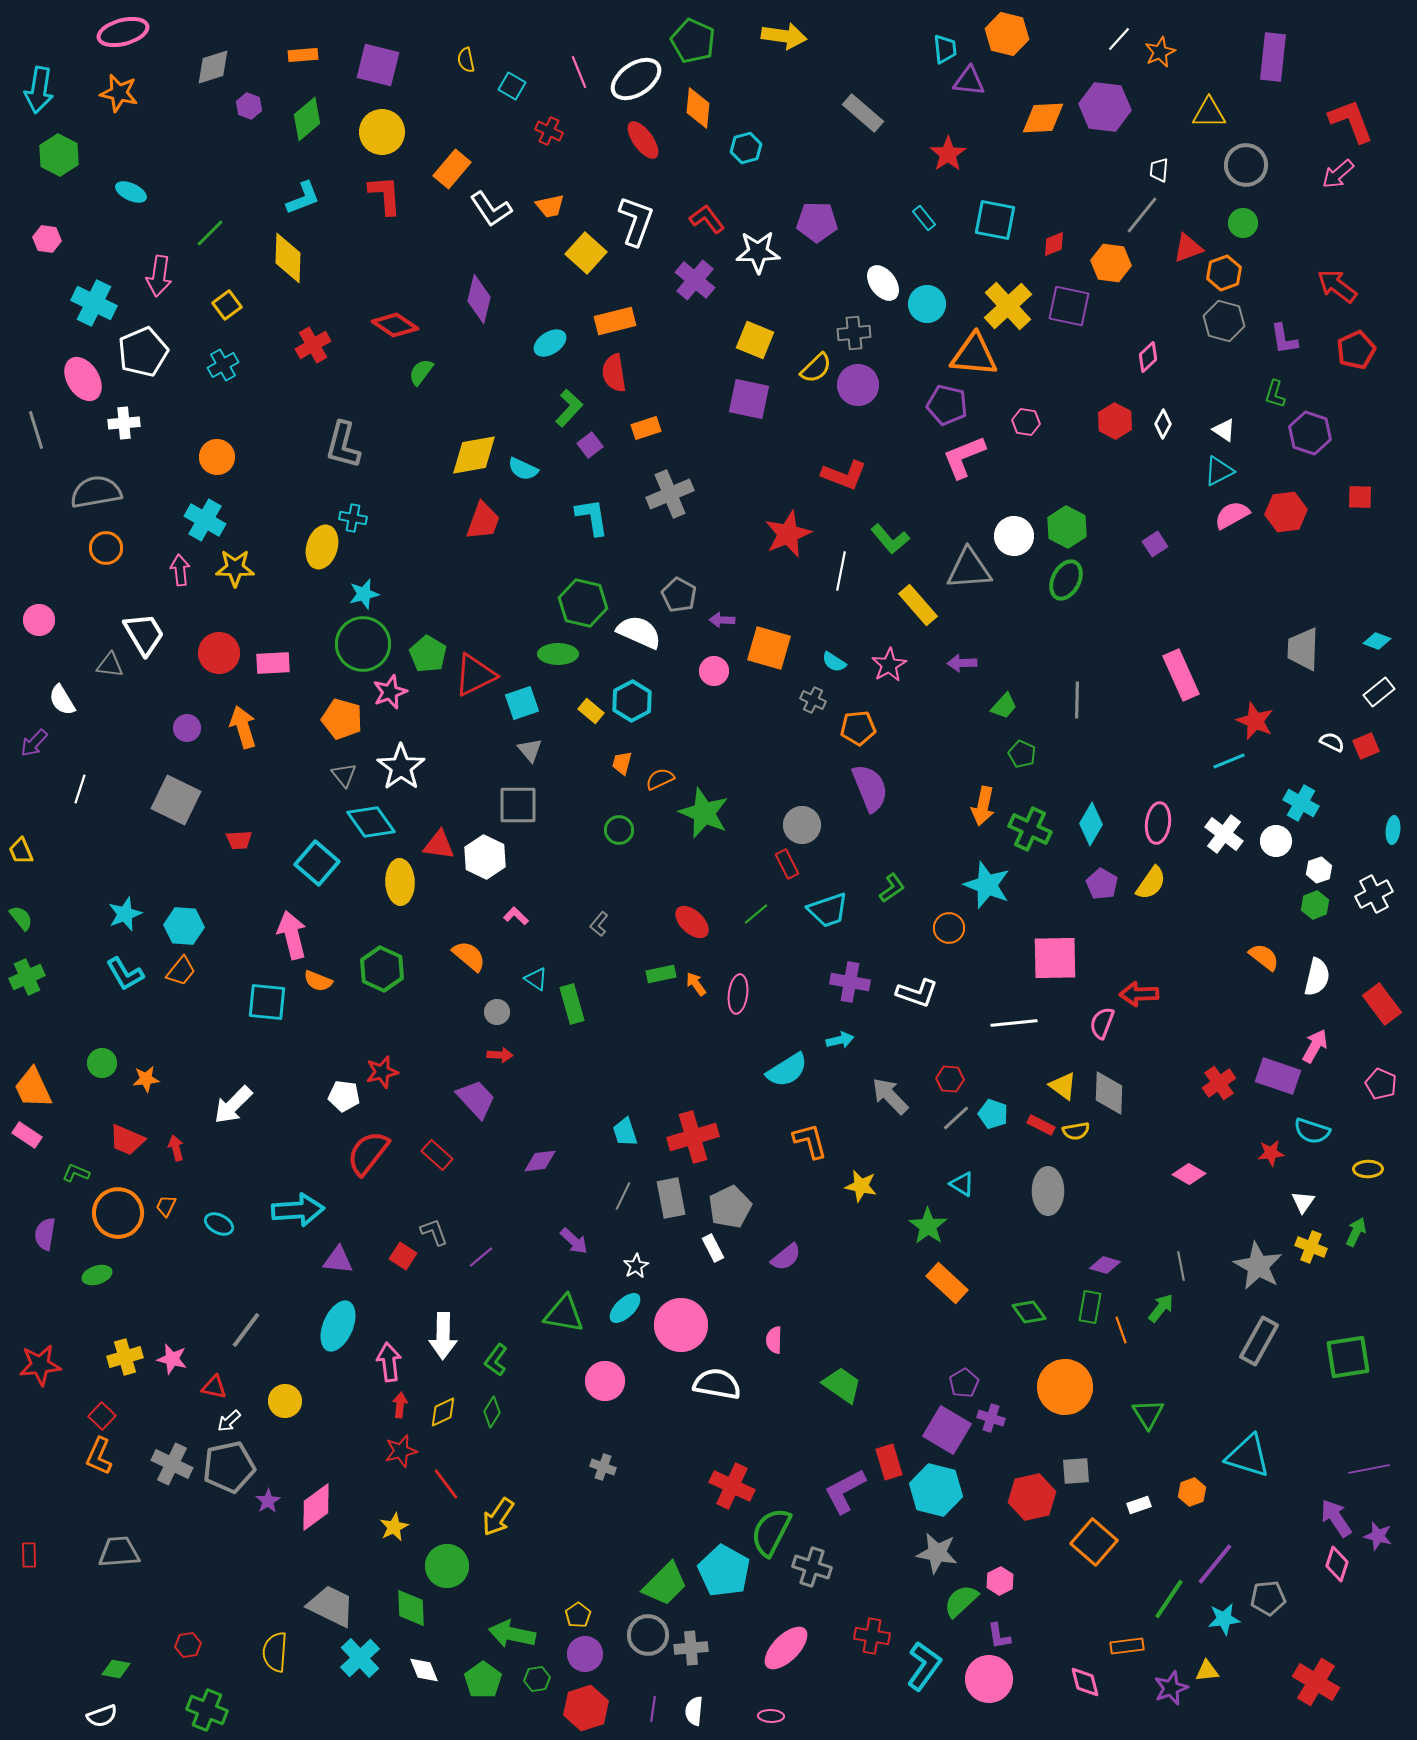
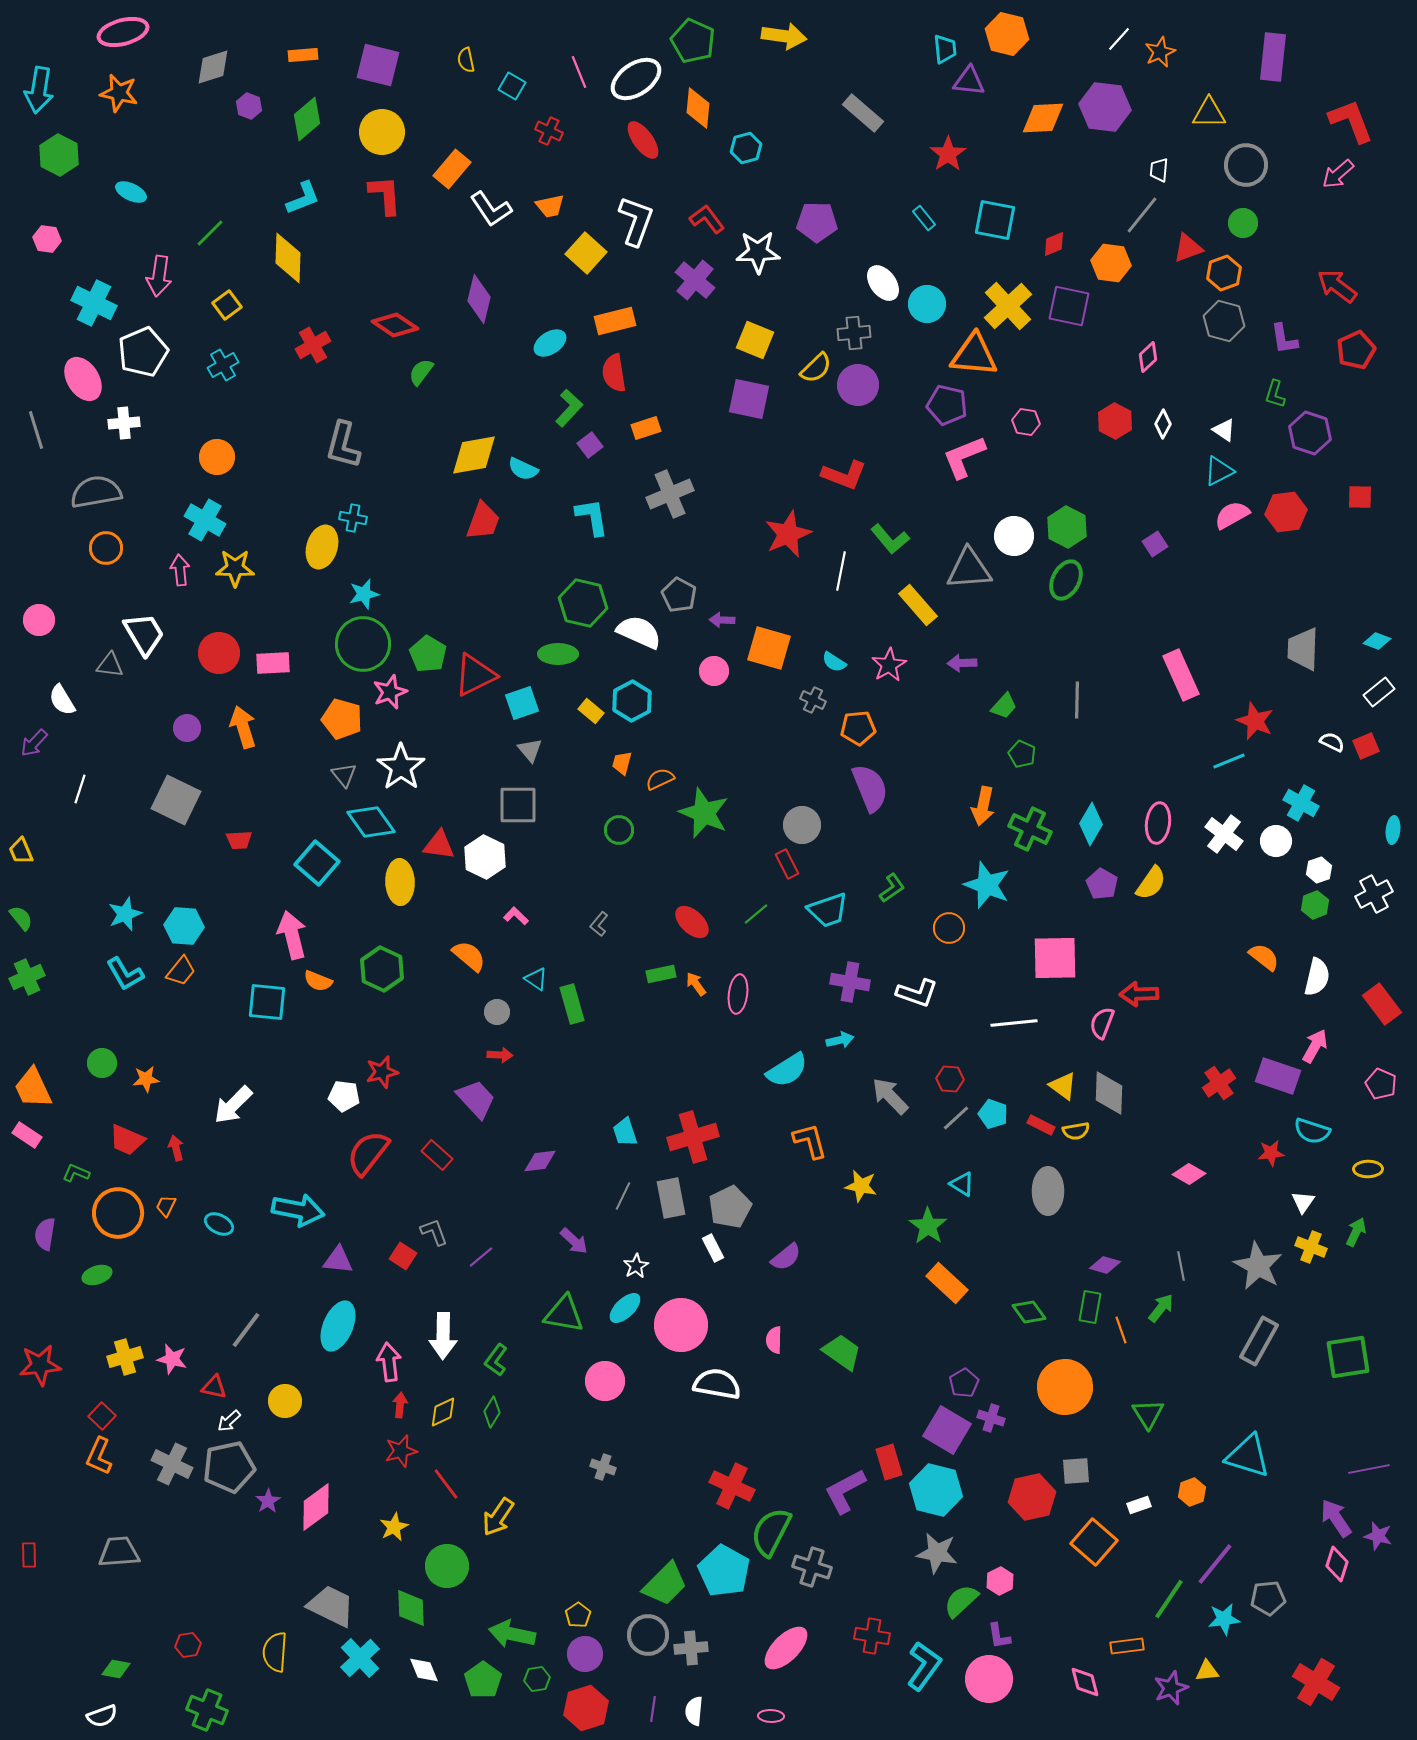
cyan arrow at (298, 1210): rotated 15 degrees clockwise
green trapezoid at (842, 1385): moved 33 px up
